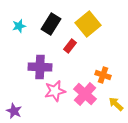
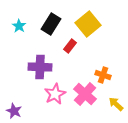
cyan star: rotated 24 degrees counterclockwise
pink star: moved 3 px down; rotated 15 degrees counterclockwise
